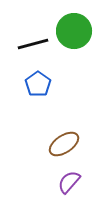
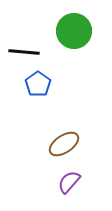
black line: moved 9 px left, 8 px down; rotated 20 degrees clockwise
